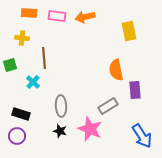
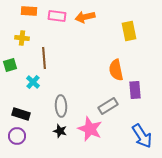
orange rectangle: moved 2 px up
